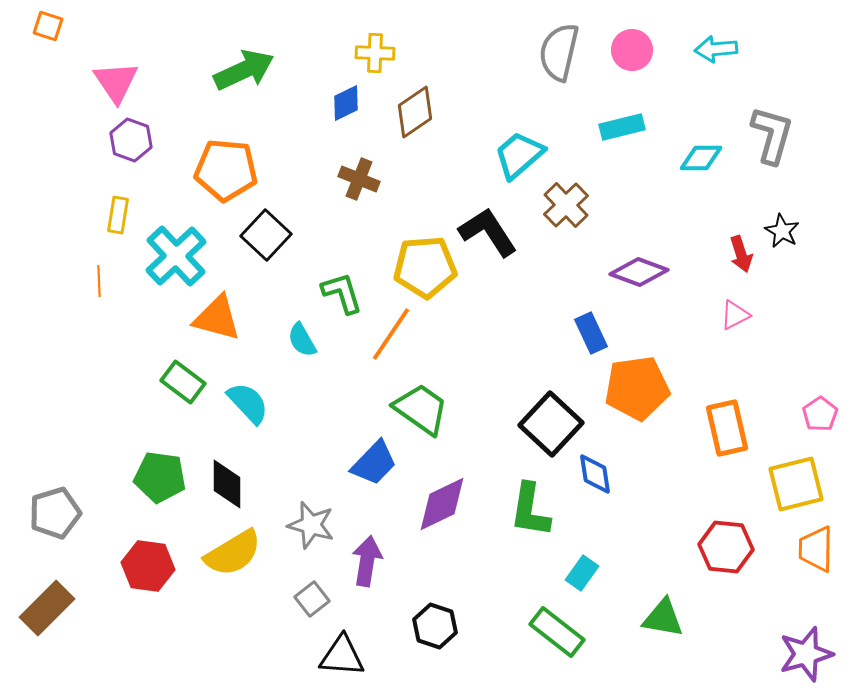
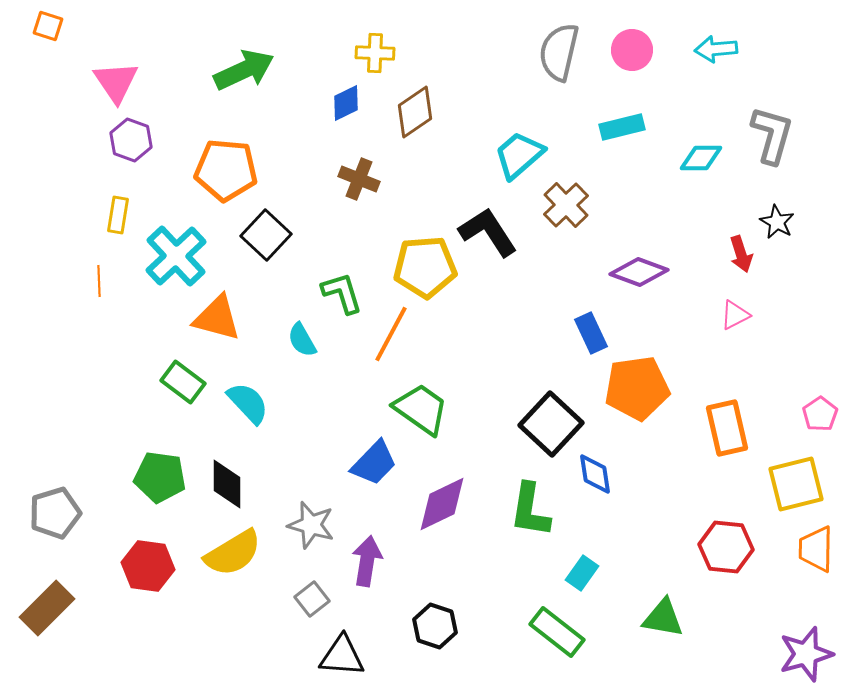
black star at (782, 231): moved 5 px left, 9 px up
orange line at (391, 334): rotated 6 degrees counterclockwise
